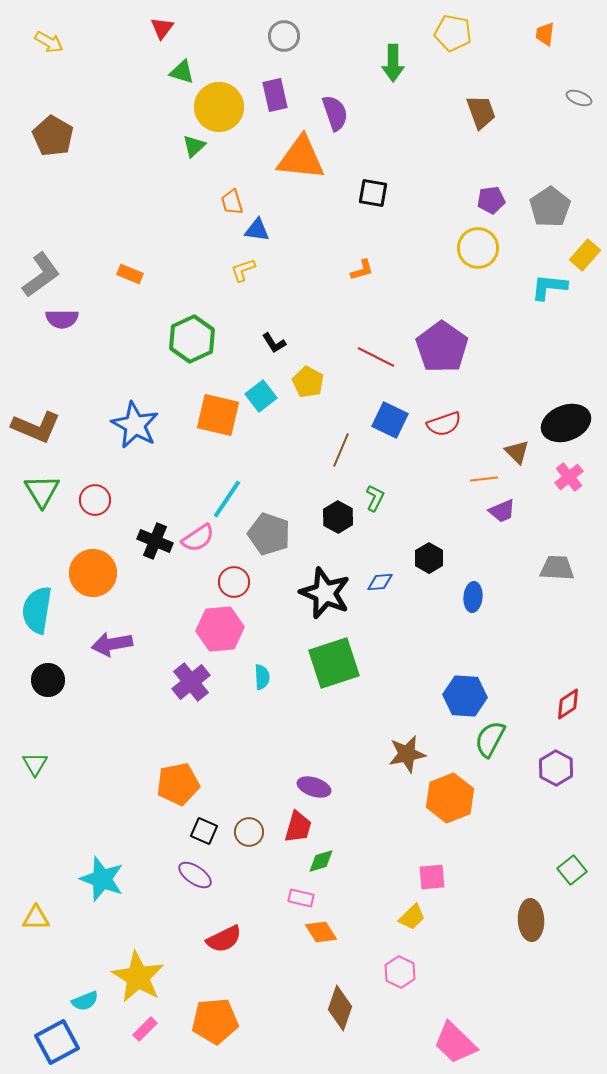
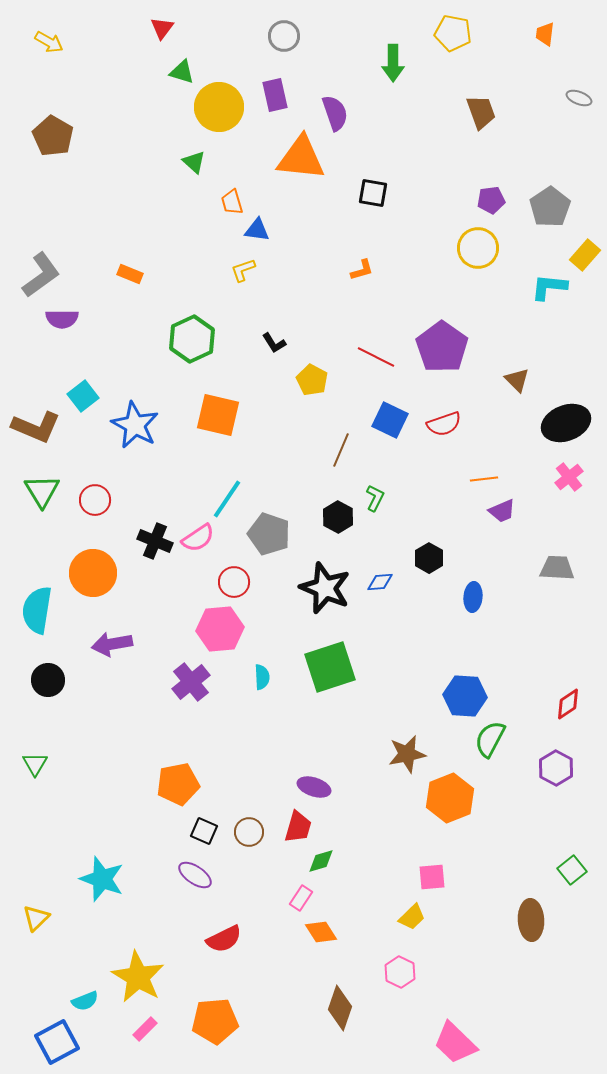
green triangle at (194, 146): moved 16 px down; rotated 35 degrees counterclockwise
yellow pentagon at (308, 382): moved 4 px right, 2 px up
cyan square at (261, 396): moved 178 px left
brown triangle at (517, 452): moved 72 px up
black star at (325, 593): moved 5 px up
green square at (334, 663): moved 4 px left, 4 px down
pink rectangle at (301, 898): rotated 70 degrees counterclockwise
yellow triangle at (36, 918): rotated 44 degrees counterclockwise
